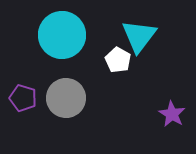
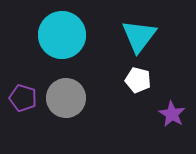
white pentagon: moved 20 px right, 20 px down; rotated 15 degrees counterclockwise
